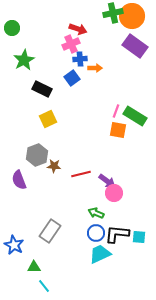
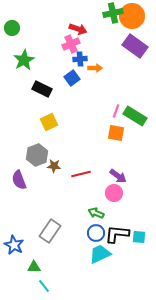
yellow square: moved 1 px right, 3 px down
orange square: moved 2 px left, 3 px down
purple arrow: moved 11 px right, 5 px up
